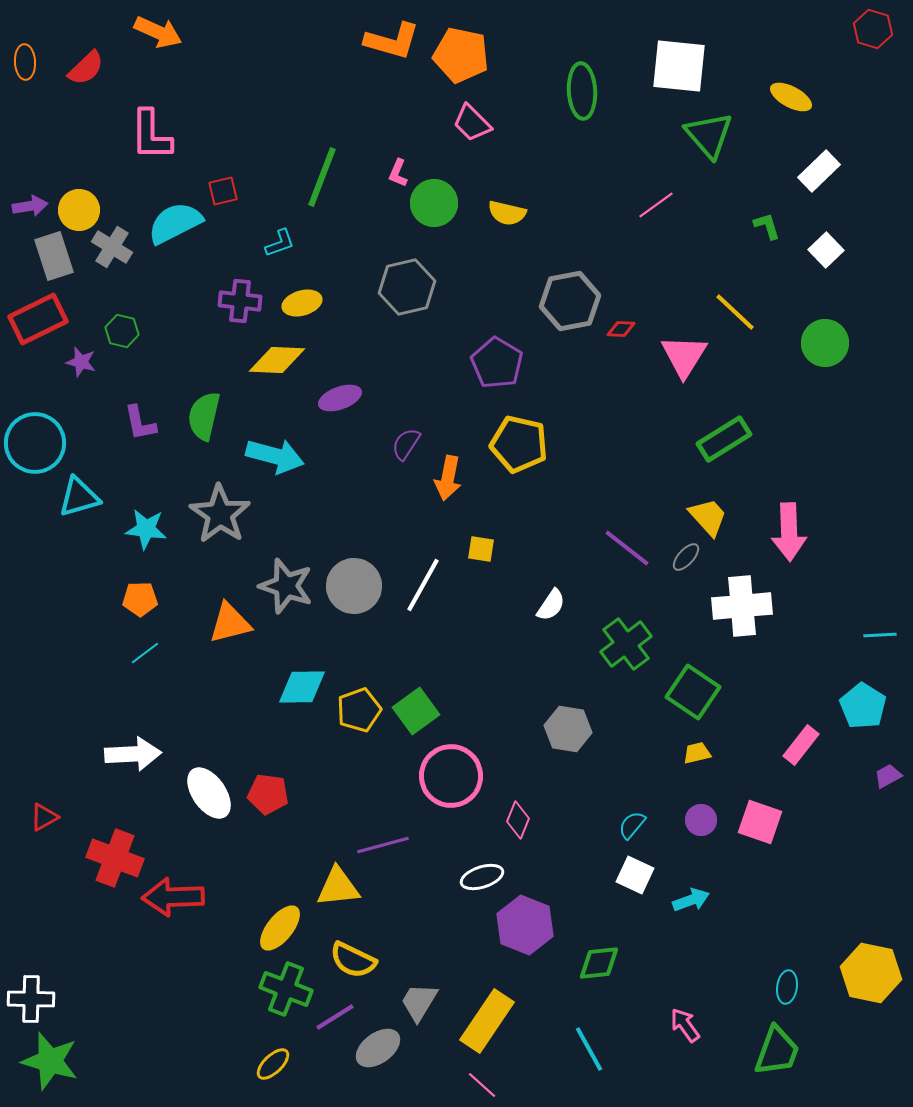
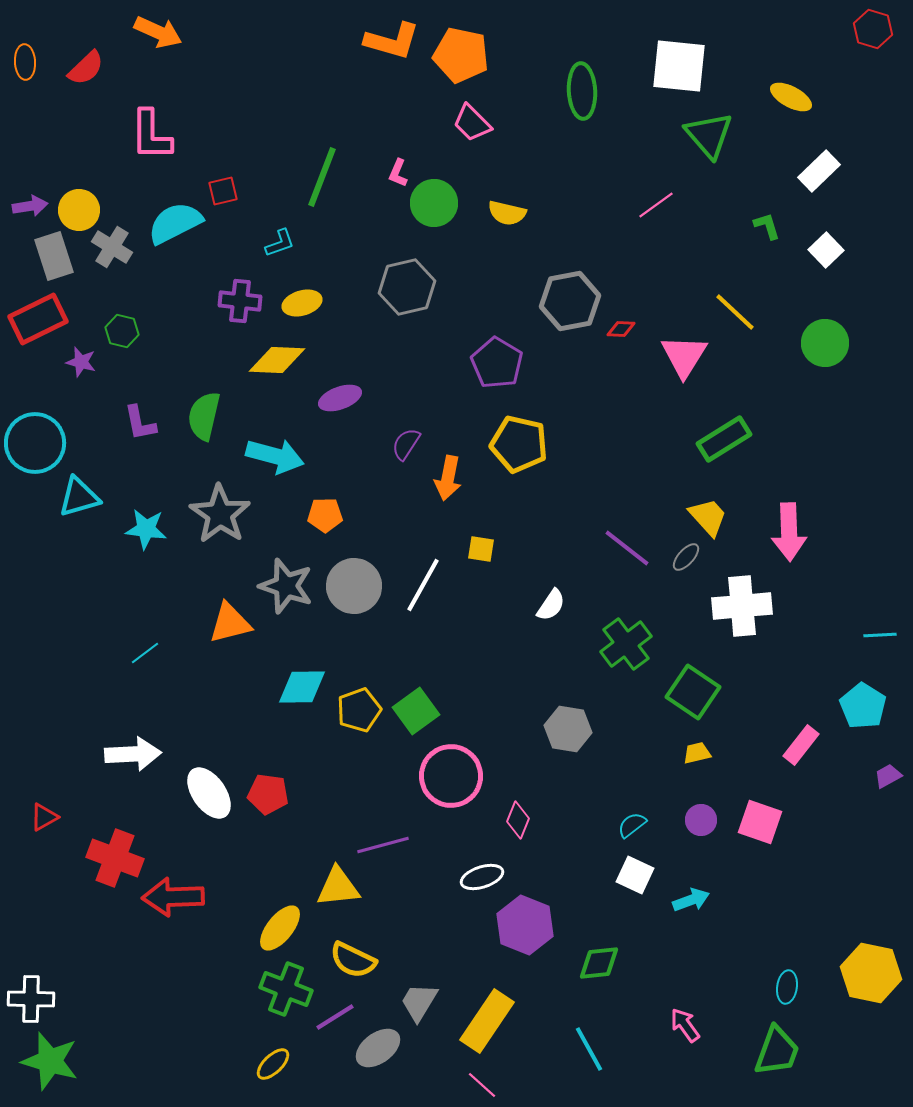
orange pentagon at (140, 599): moved 185 px right, 84 px up
cyan semicircle at (632, 825): rotated 12 degrees clockwise
